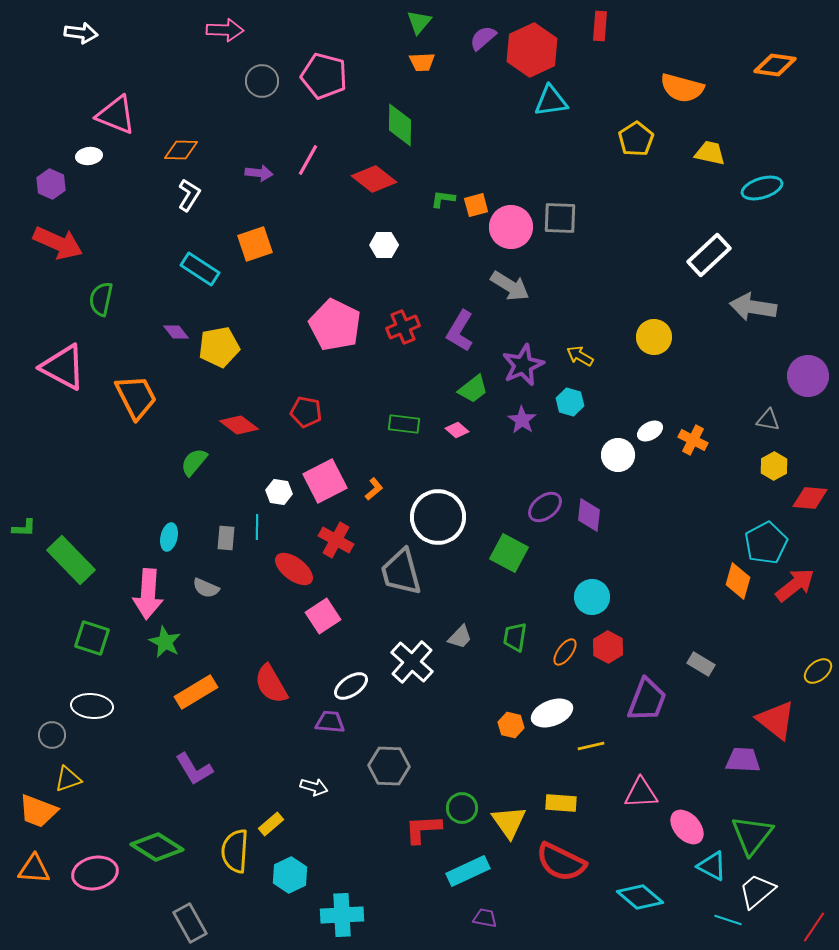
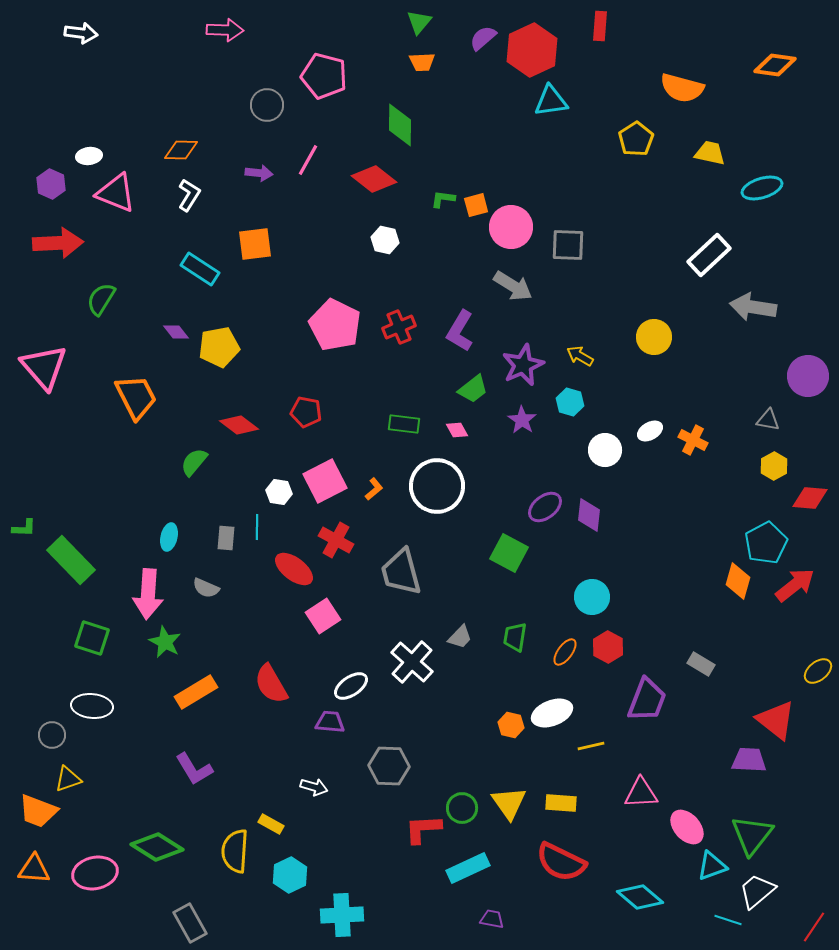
gray circle at (262, 81): moved 5 px right, 24 px down
pink triangle at (116, 115): moved 78 px down
gray square at (560, 218): moved 8 px right, 27 px down
red arrow at (58, 243): rotated 27 degrees counterclockwise
orange square at (255, 244): rotated 12 degrees clockwise
white hexagon at (384, 245): moved 1 px right, 5 px up; rotated 12 degrees clockwise
gray arrow at (510, 286): moved 3 px right
green semicircle at (101, 299): rotated 20 degrees clockwise
red cross at (403, 327): moved 4 px left
pink triangle at (63, 367): moved 19 px left; rotated 21 degrees clockwise
pink diamond at (457, 430): rotated 20 degrees clockwise
white circle at (618, 455): moved 13 px left, 5 px up
white circle at (438, 517): moved 1 px left, 31 px up
purple trapezoid at (743, 760): moved 6 px right
yellow triangle at (509, 822): moved 19 px up
yellow rectangle at (271, 824): rotated 70 degrees clockwise
cyan triangle at (712, 866): rotated 48 degrees counterclockwise
cyan rectangle at (468, 871): moved 3 px up
purple trapezoid at (485, 918): moved 7 px right, 1 px down
